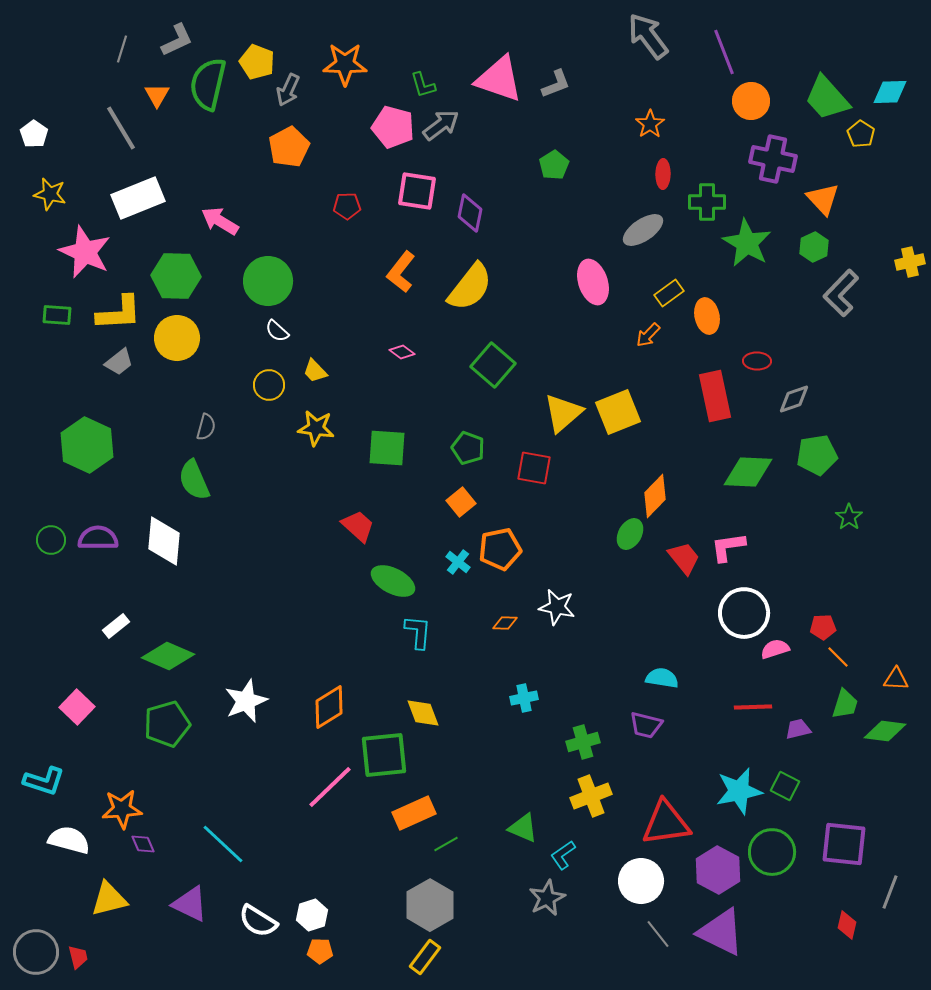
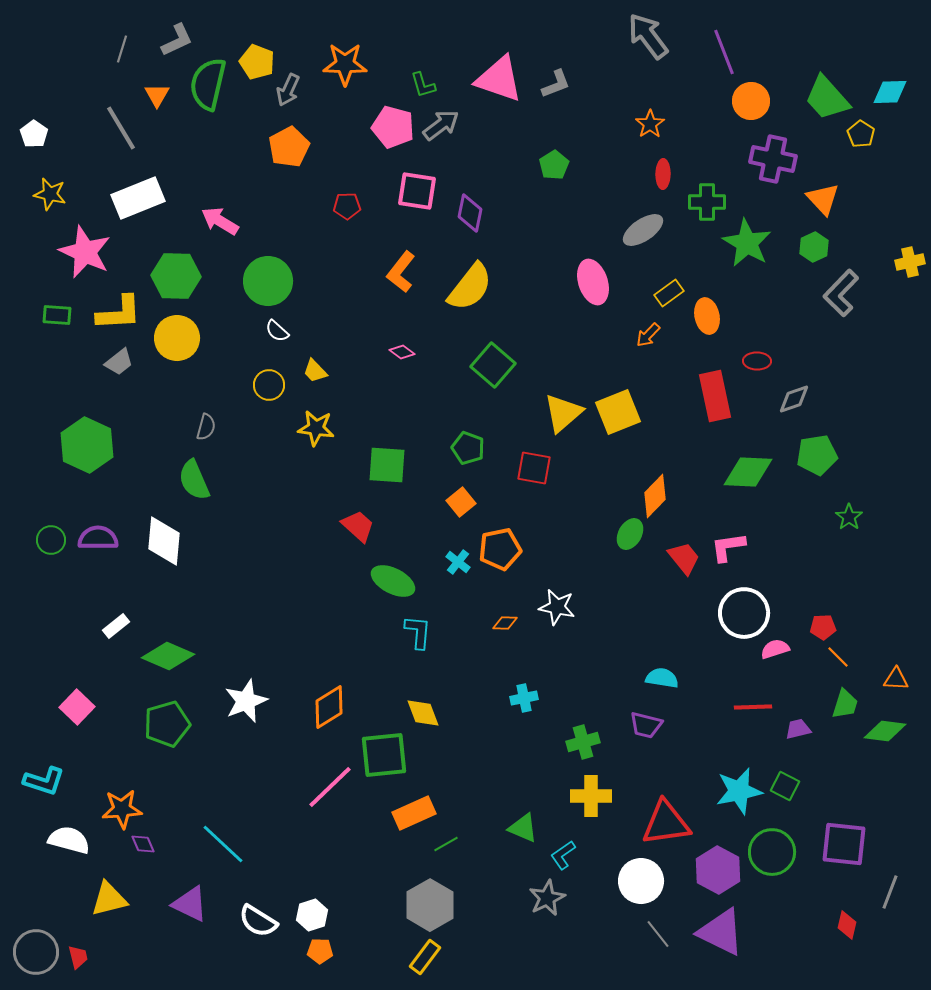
green square at (387, 448): moved 17 px down
yellow cross at (591, 796): rotated 21 degrees clockwise
